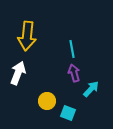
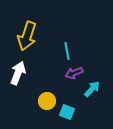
yellow arrow: rotated 12 degrees clockwise
cyan line: moved 5 px left, 2 px down
purple arrow: rotated 96 degrees counterclockwise
cyan arrow: moved 1 px right
cyan square: moved 1 px left, 1 px up
